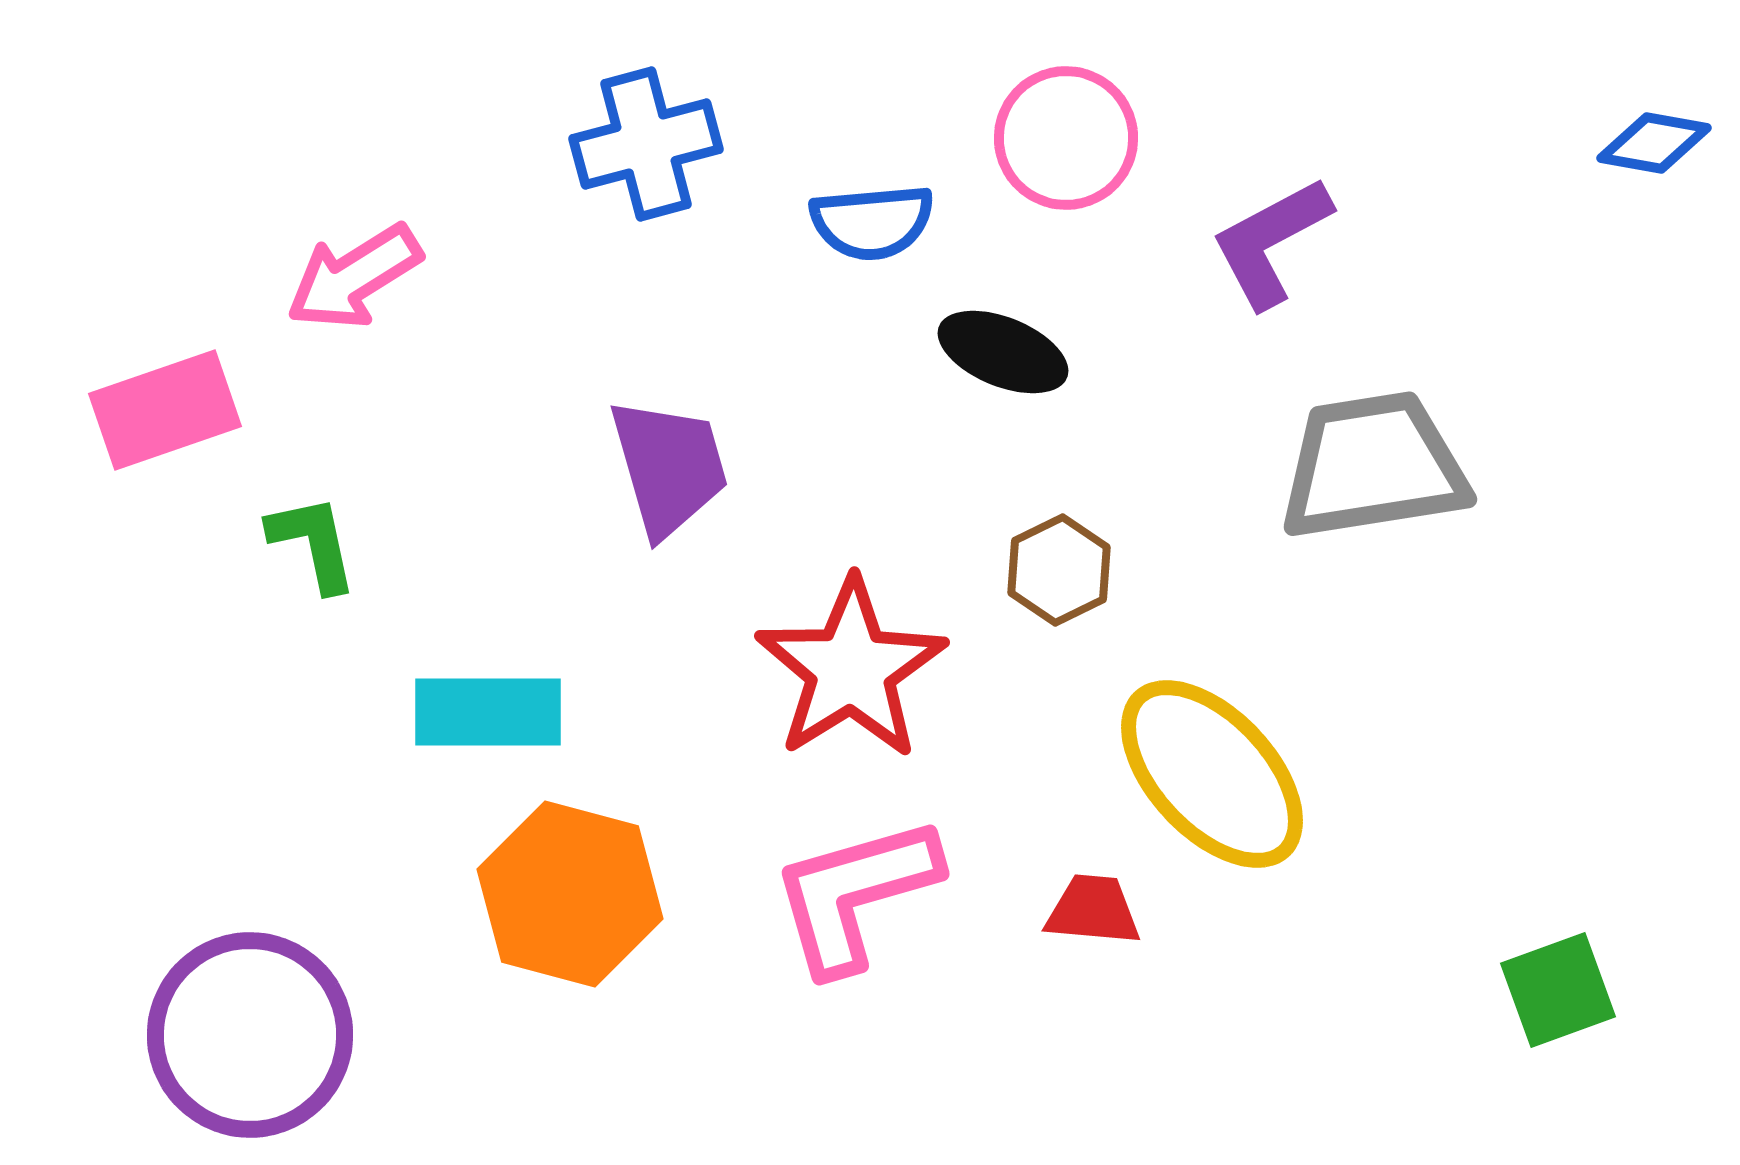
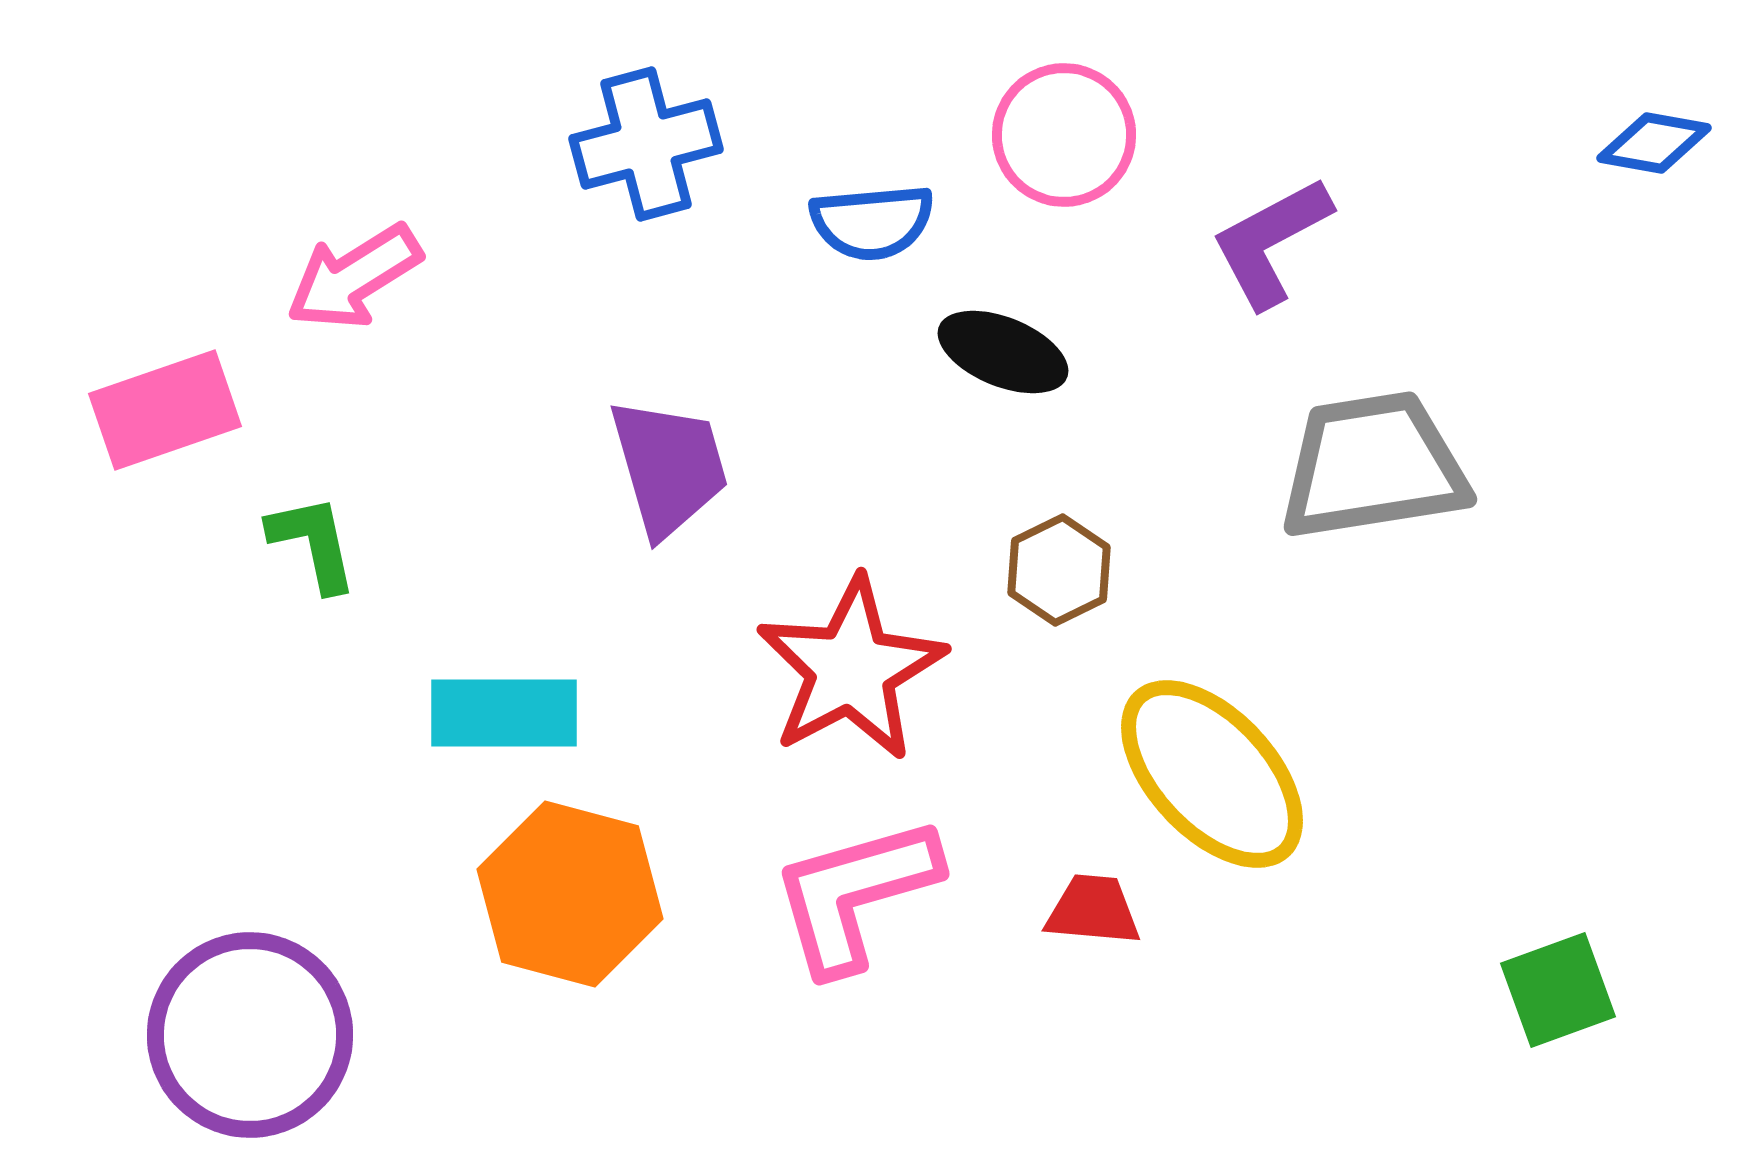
pink circle: moved 2 px left, 3 px up
red star: rotated 4 degrees clockwise
cyan rectangle: moved 16 px right, 1 px down
